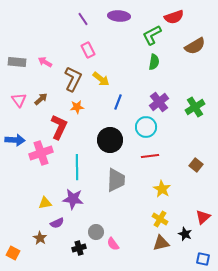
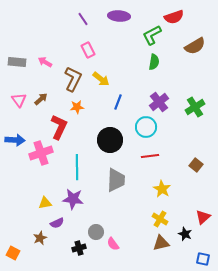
brown star: rotated 16 degrees clockwise
